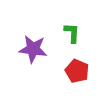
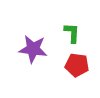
red pentagon: moved 6 px up; rotated 15 degrees counterclockwise
